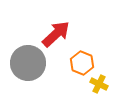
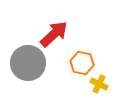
red arrow: moved 2 px left
orange hexagon: rotated 10 degrees counterclockwise
